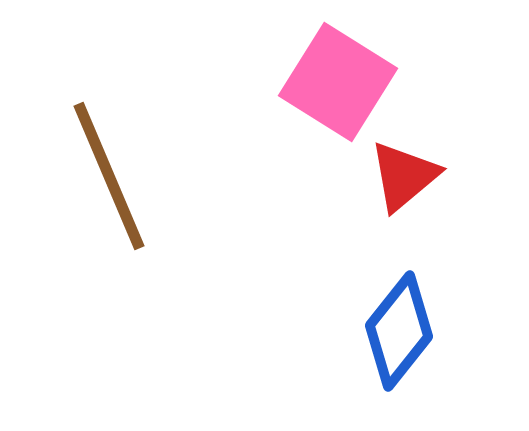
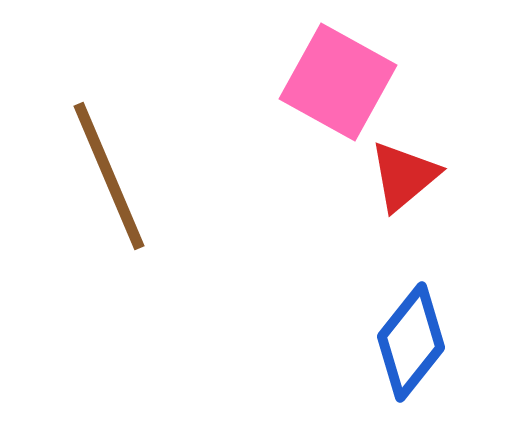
pink square: rotated 3 degrees counterclockwise
blue diamond: moved 12 px right, 11 px down
